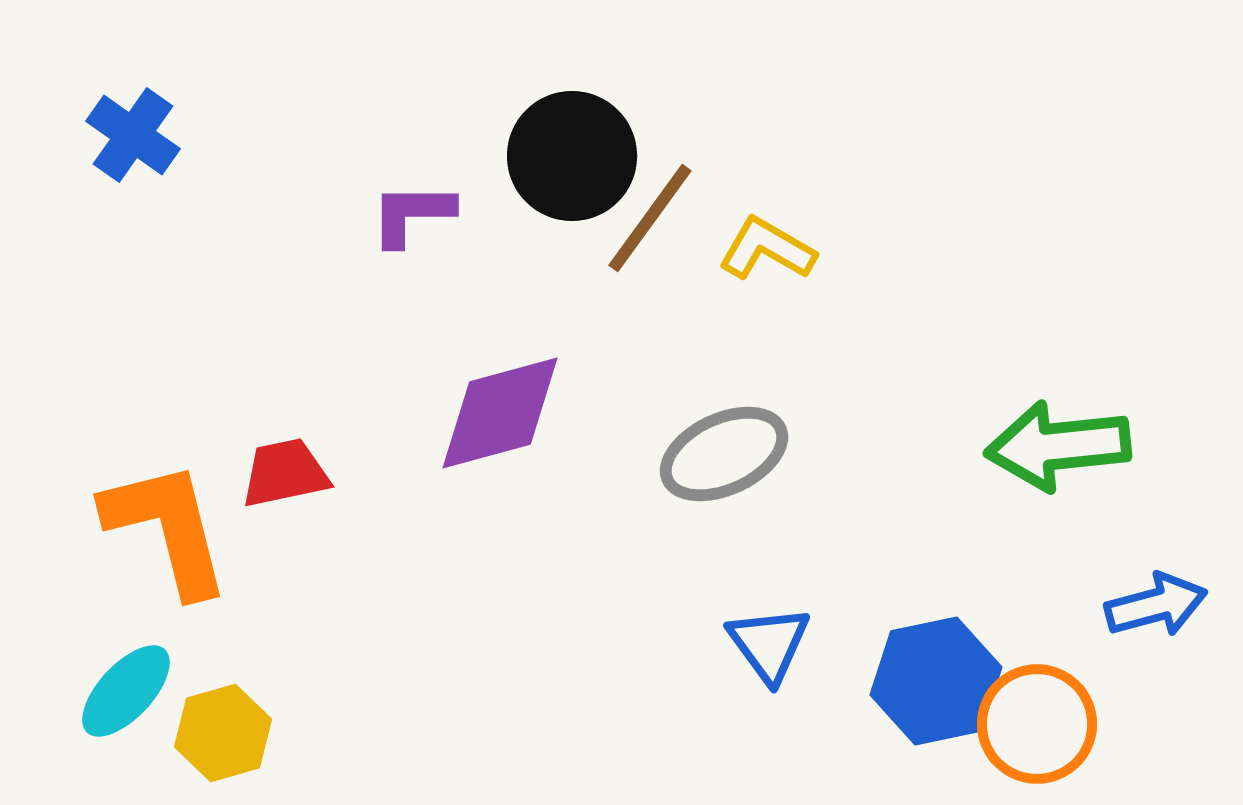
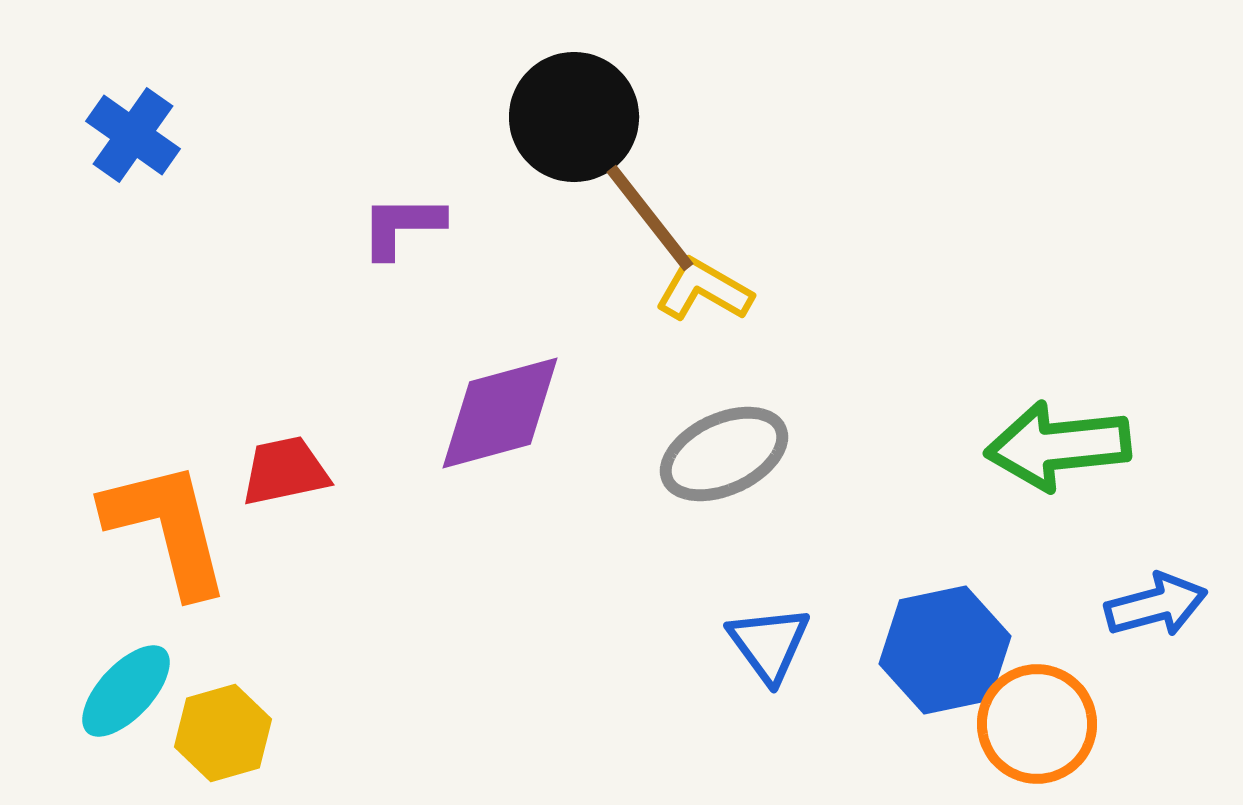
black circle: moved 2 px right, 39 px up
purple L-shape: moved 10 px left, 12 px down
brown line: rotated 74 degrees counterclockwise
yellow L-shape: moved 63 px left, 41 px down
red trapezoid: moved 2 px up
blue hexagon: moved 9 px right, 31 px up
